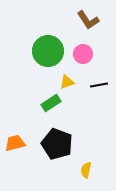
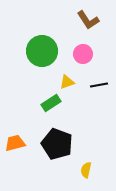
green circle: moved 6 px left
